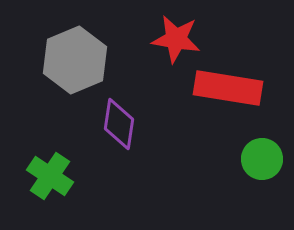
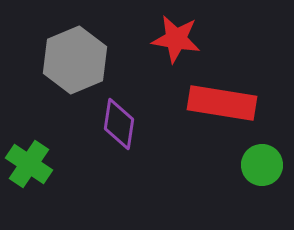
red rectangle: moved 6 px left, 15 px down
green circle: moved 6 px down
green cross: moved 21 px left, 12 px up
